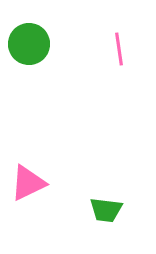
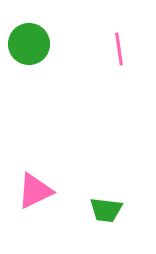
pink triangle: moved 7 px right, 8 px down
